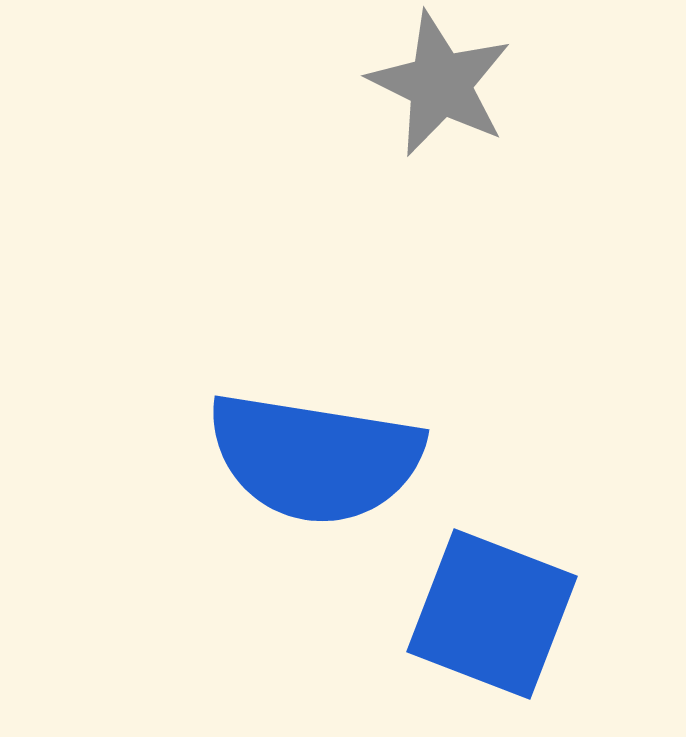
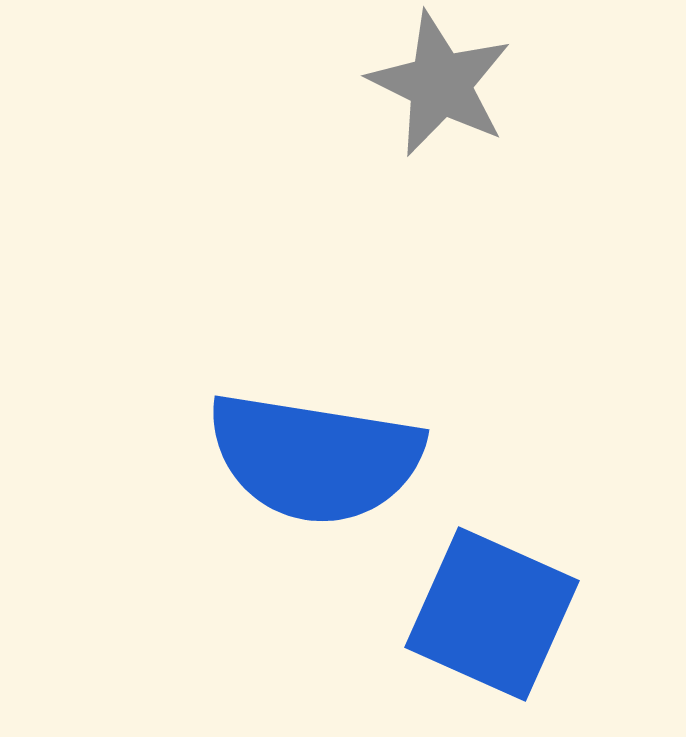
blue square: rotated 3 degrees clockwise
